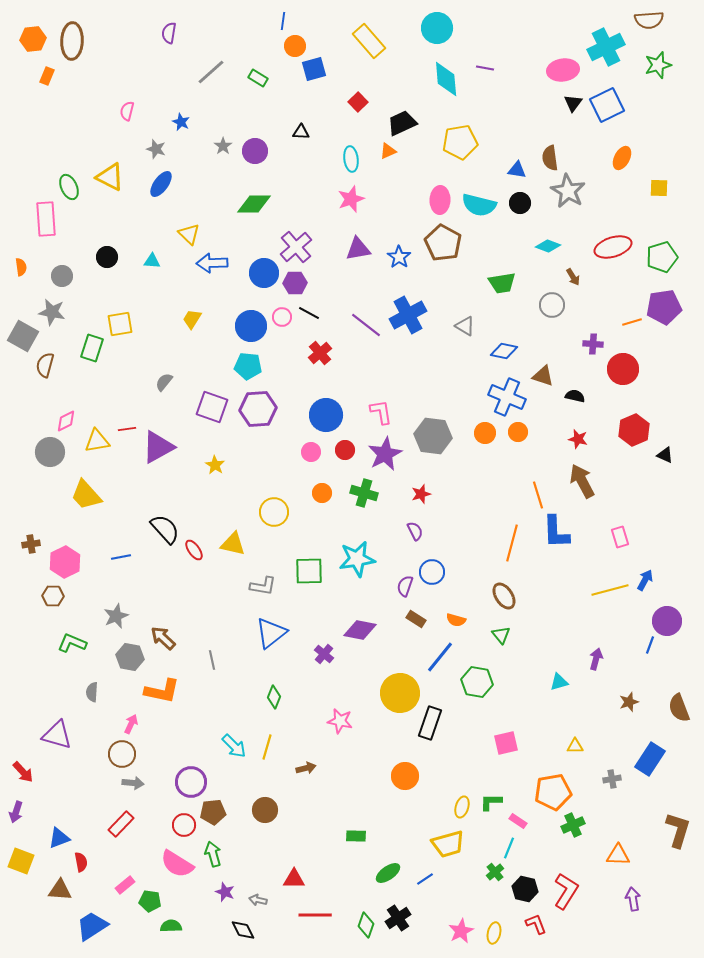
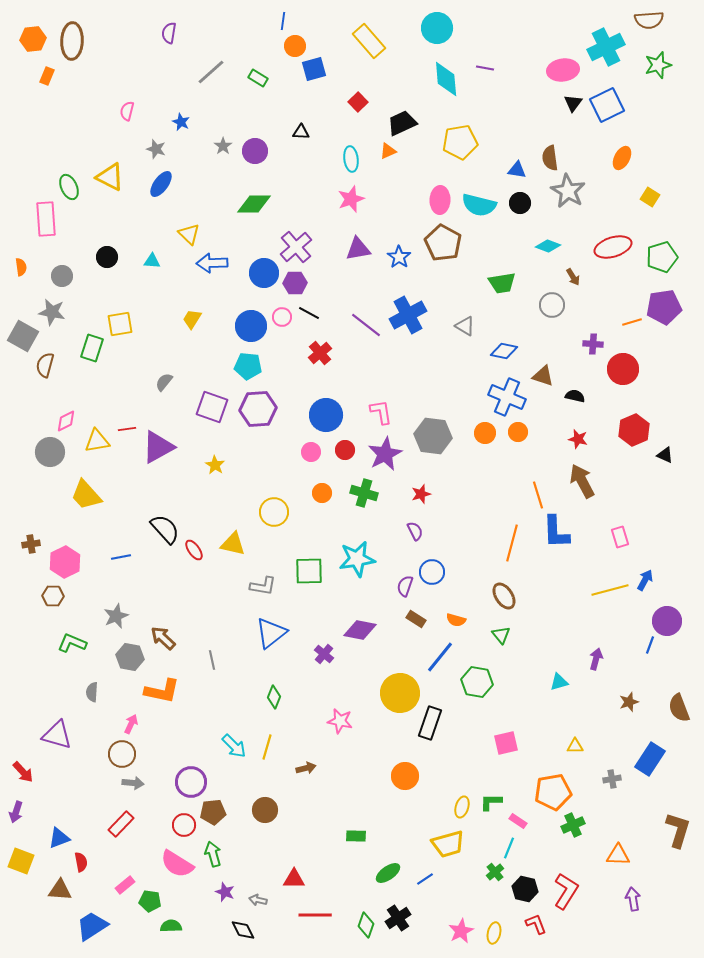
yellow square at (659, 188): moved 9 px left, 9 px down; rotated 30 degrees clockwise
